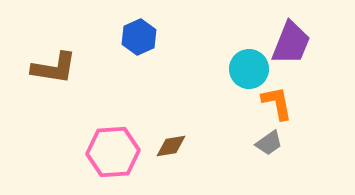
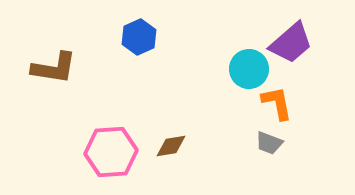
purple trapezoid: rotated 27 degrees clockwise
gray trapezoid: rotated 56 degrees clockwise
pink hexagon: moved 2 px left
